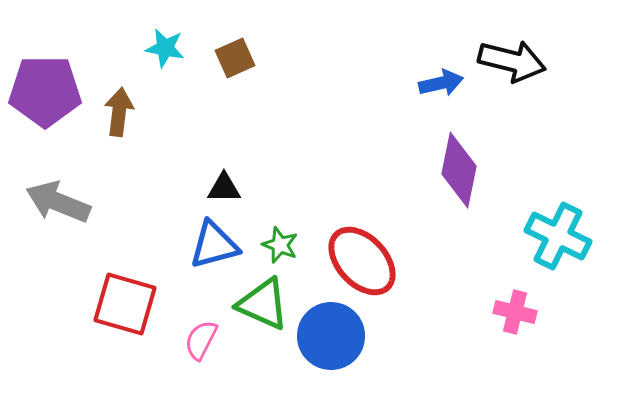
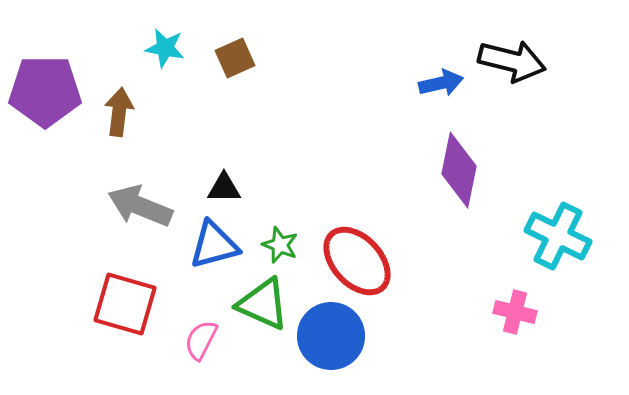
gray arrow: moved 82 px right, 4 px down
red ellipse: moved 5 px left
